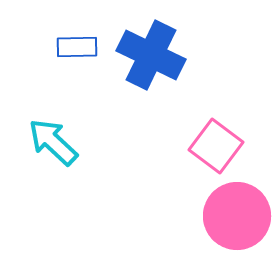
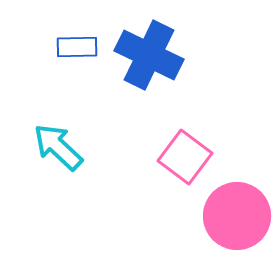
blue cross: moved 2 px left
cyan arrow: moved 5 px right, 5 px down
pink square: moved 31 px left, 11 px down
